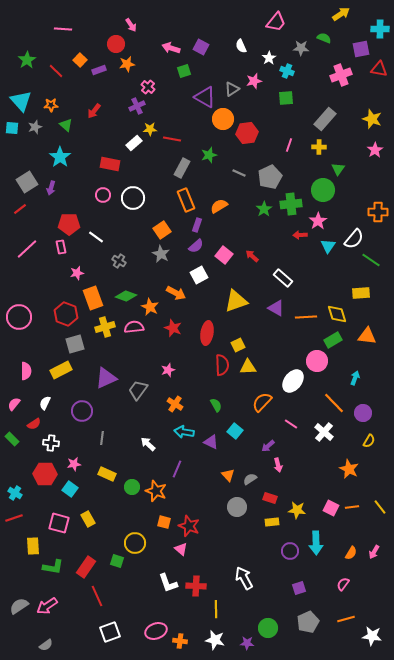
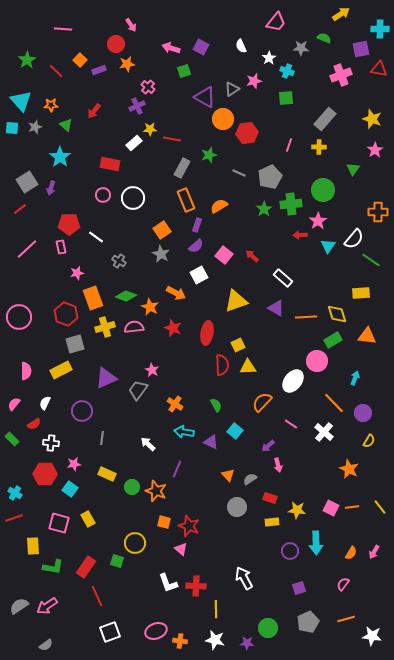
green triangle at (338, 169): moved 15 px right
pink star at (168, 370): moved 16 px left; rotated 24 degrees counterclockwise
